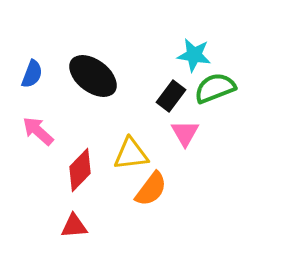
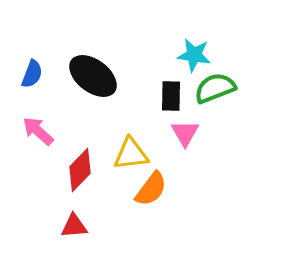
black rectangle: rotated 36 degrees counterclockwise
